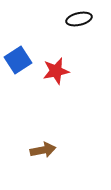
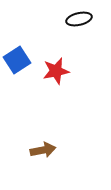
blue square: moved 1 px left
